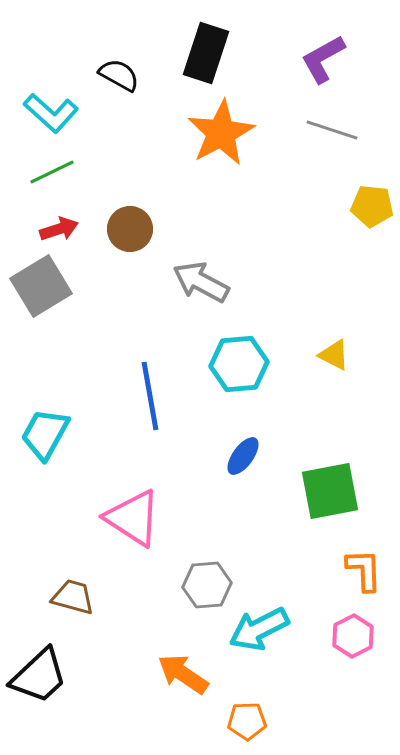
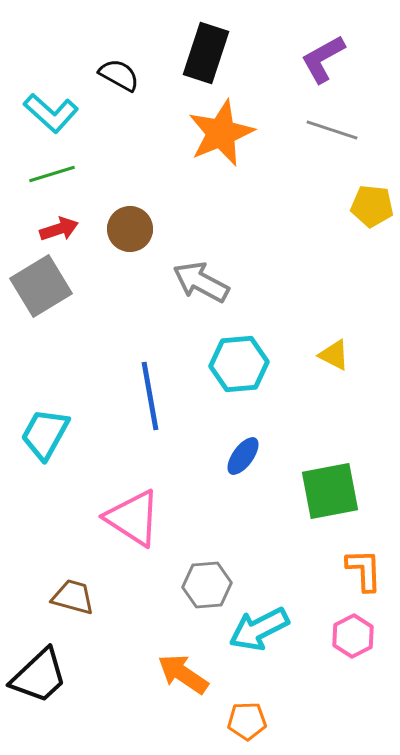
orange star: rotated 6 degrees clockwise
green line: moved 2 px down; rotated 9 degrees clockwise
